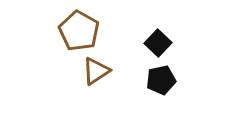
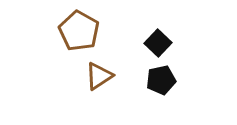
brown triangle: moved 3 px right, 5 px down
